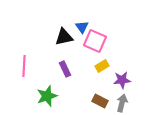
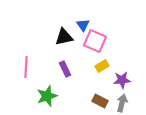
blue triangle: moved 1 px right, 2 px up
pink line: moved 2 px right, 1 px down
